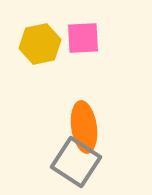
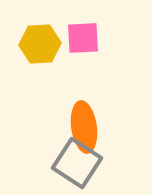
yellow hexagon: rotated 9 degrees clockwise
gray square: moved 1 px right, 1 px down
